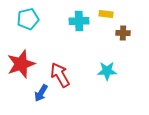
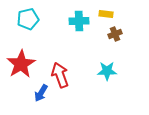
brown cross: moved 8 px left, 1 px down; rotated 24 degrees counterclockwise
red star: rotated 12 degrees counterclockwise
red arrow: rotated 10 degrees clockwise
